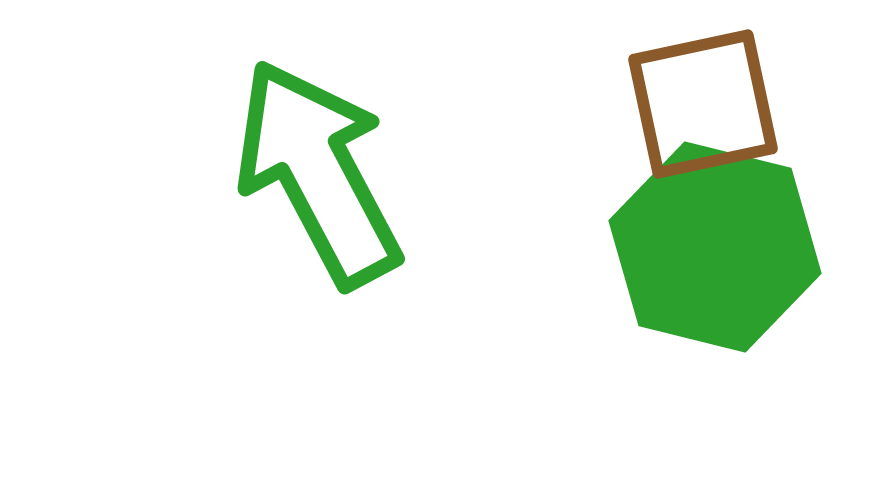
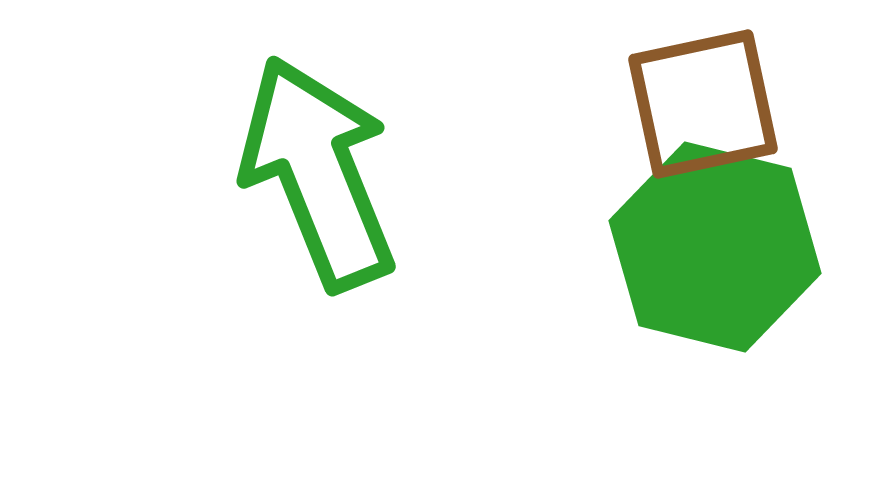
green arrow: rotated 6 degrees clockwise
